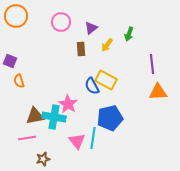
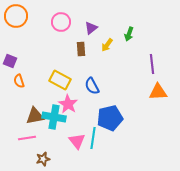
yellow rectangle: moved 46 px left
